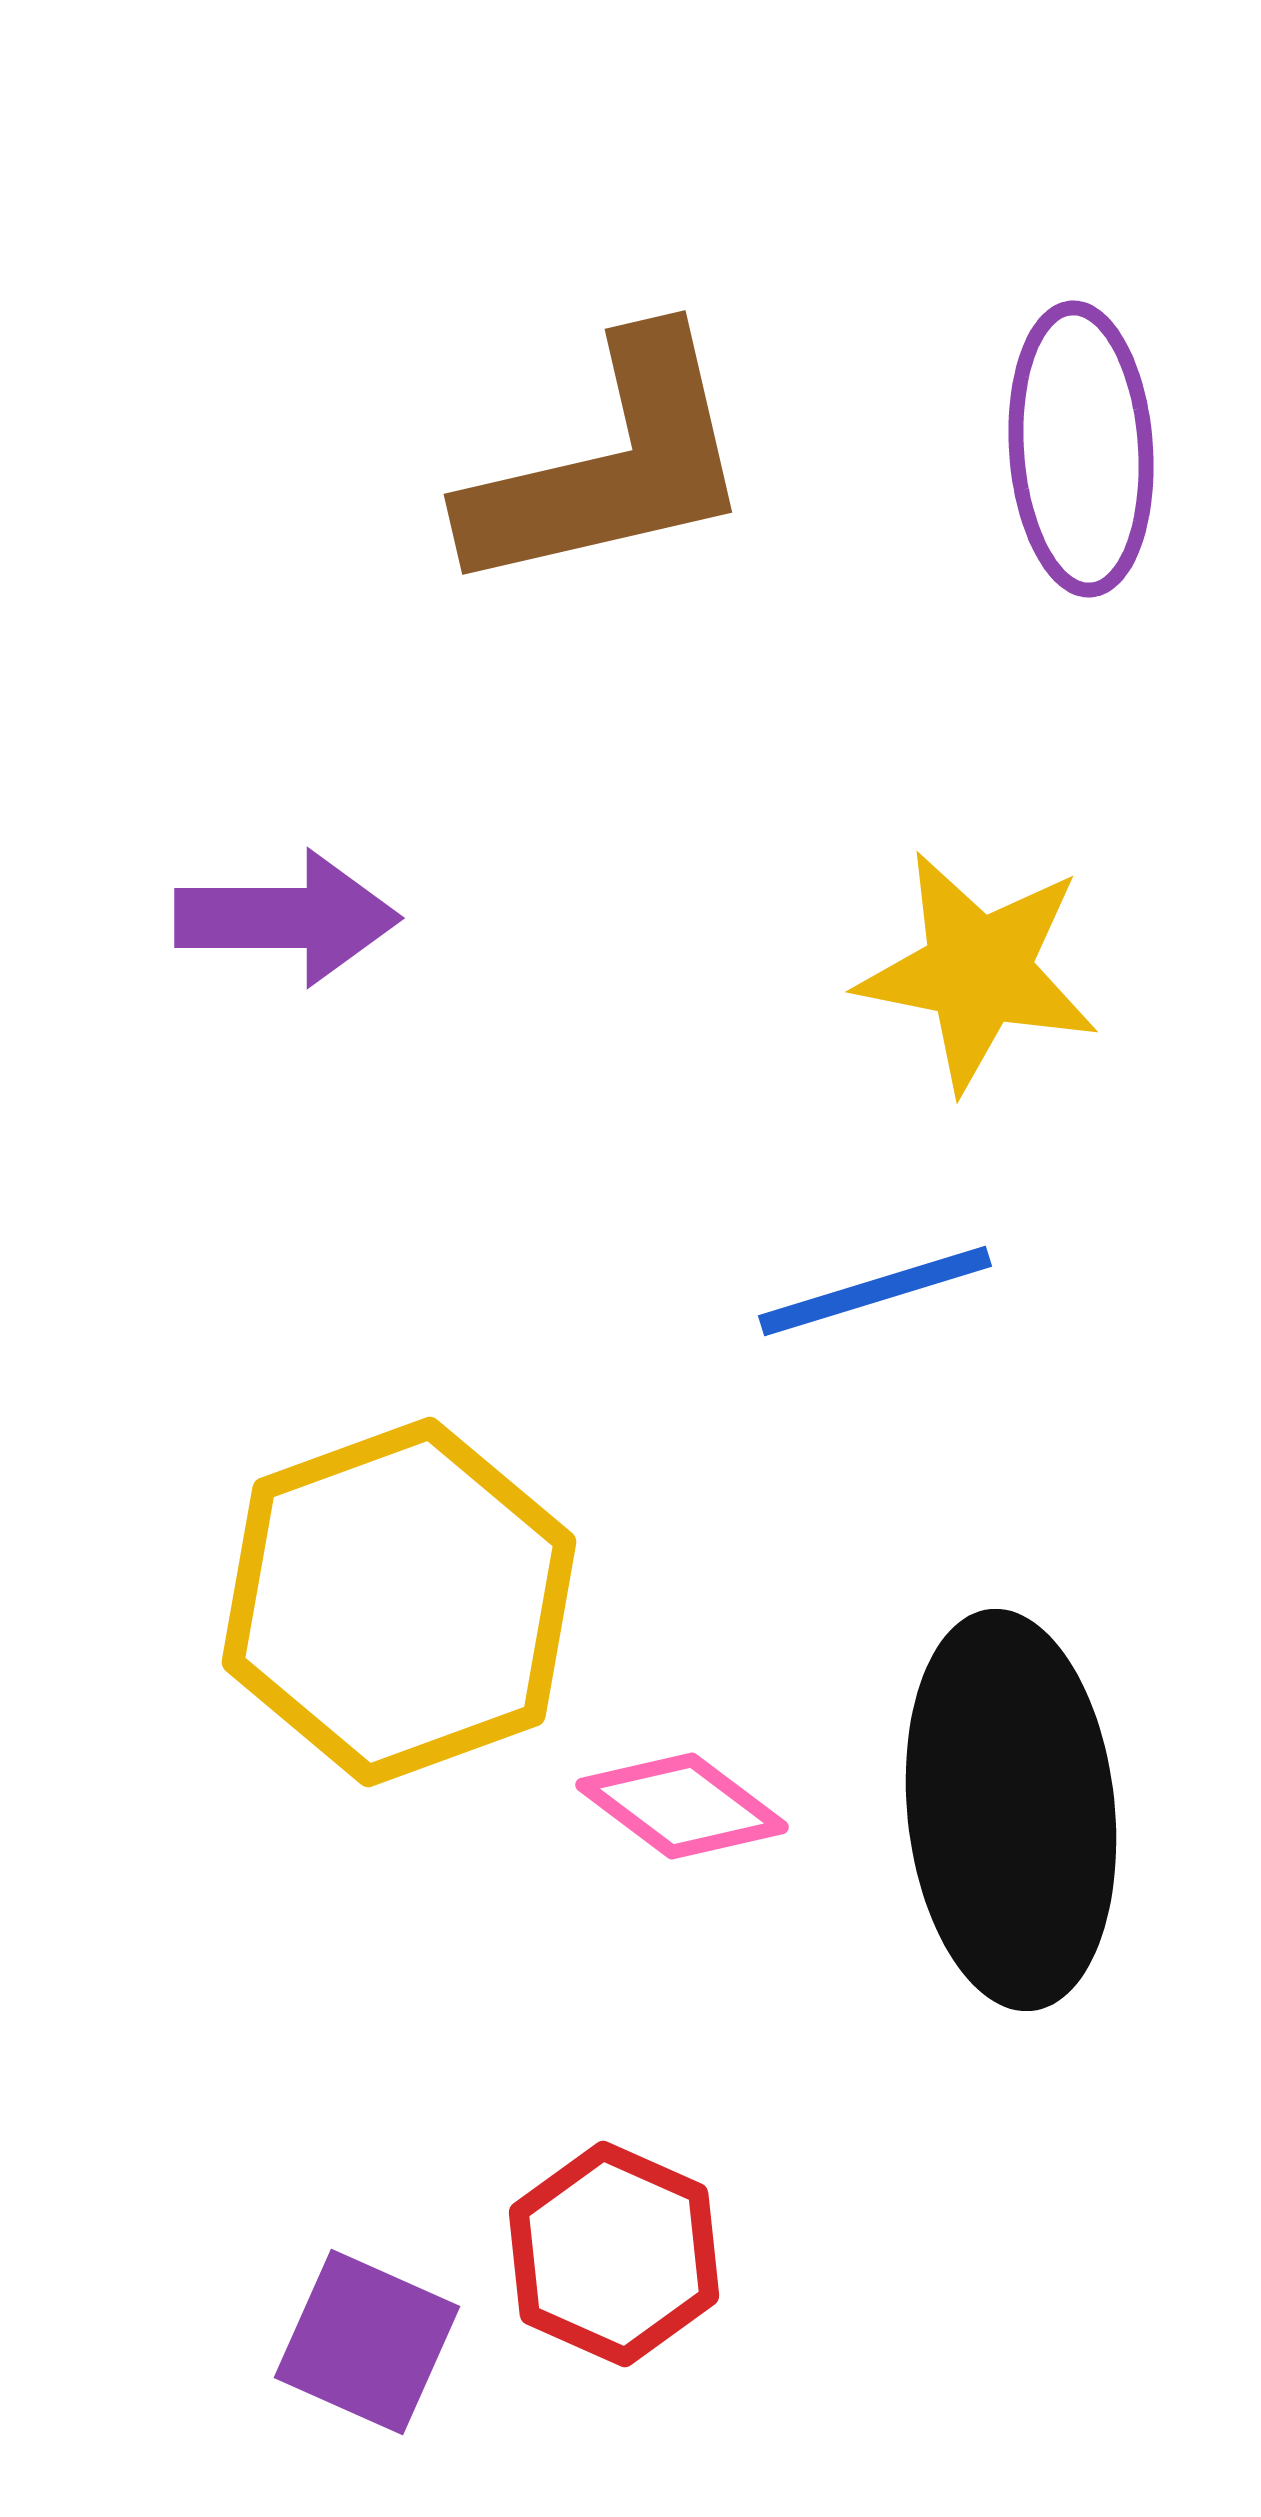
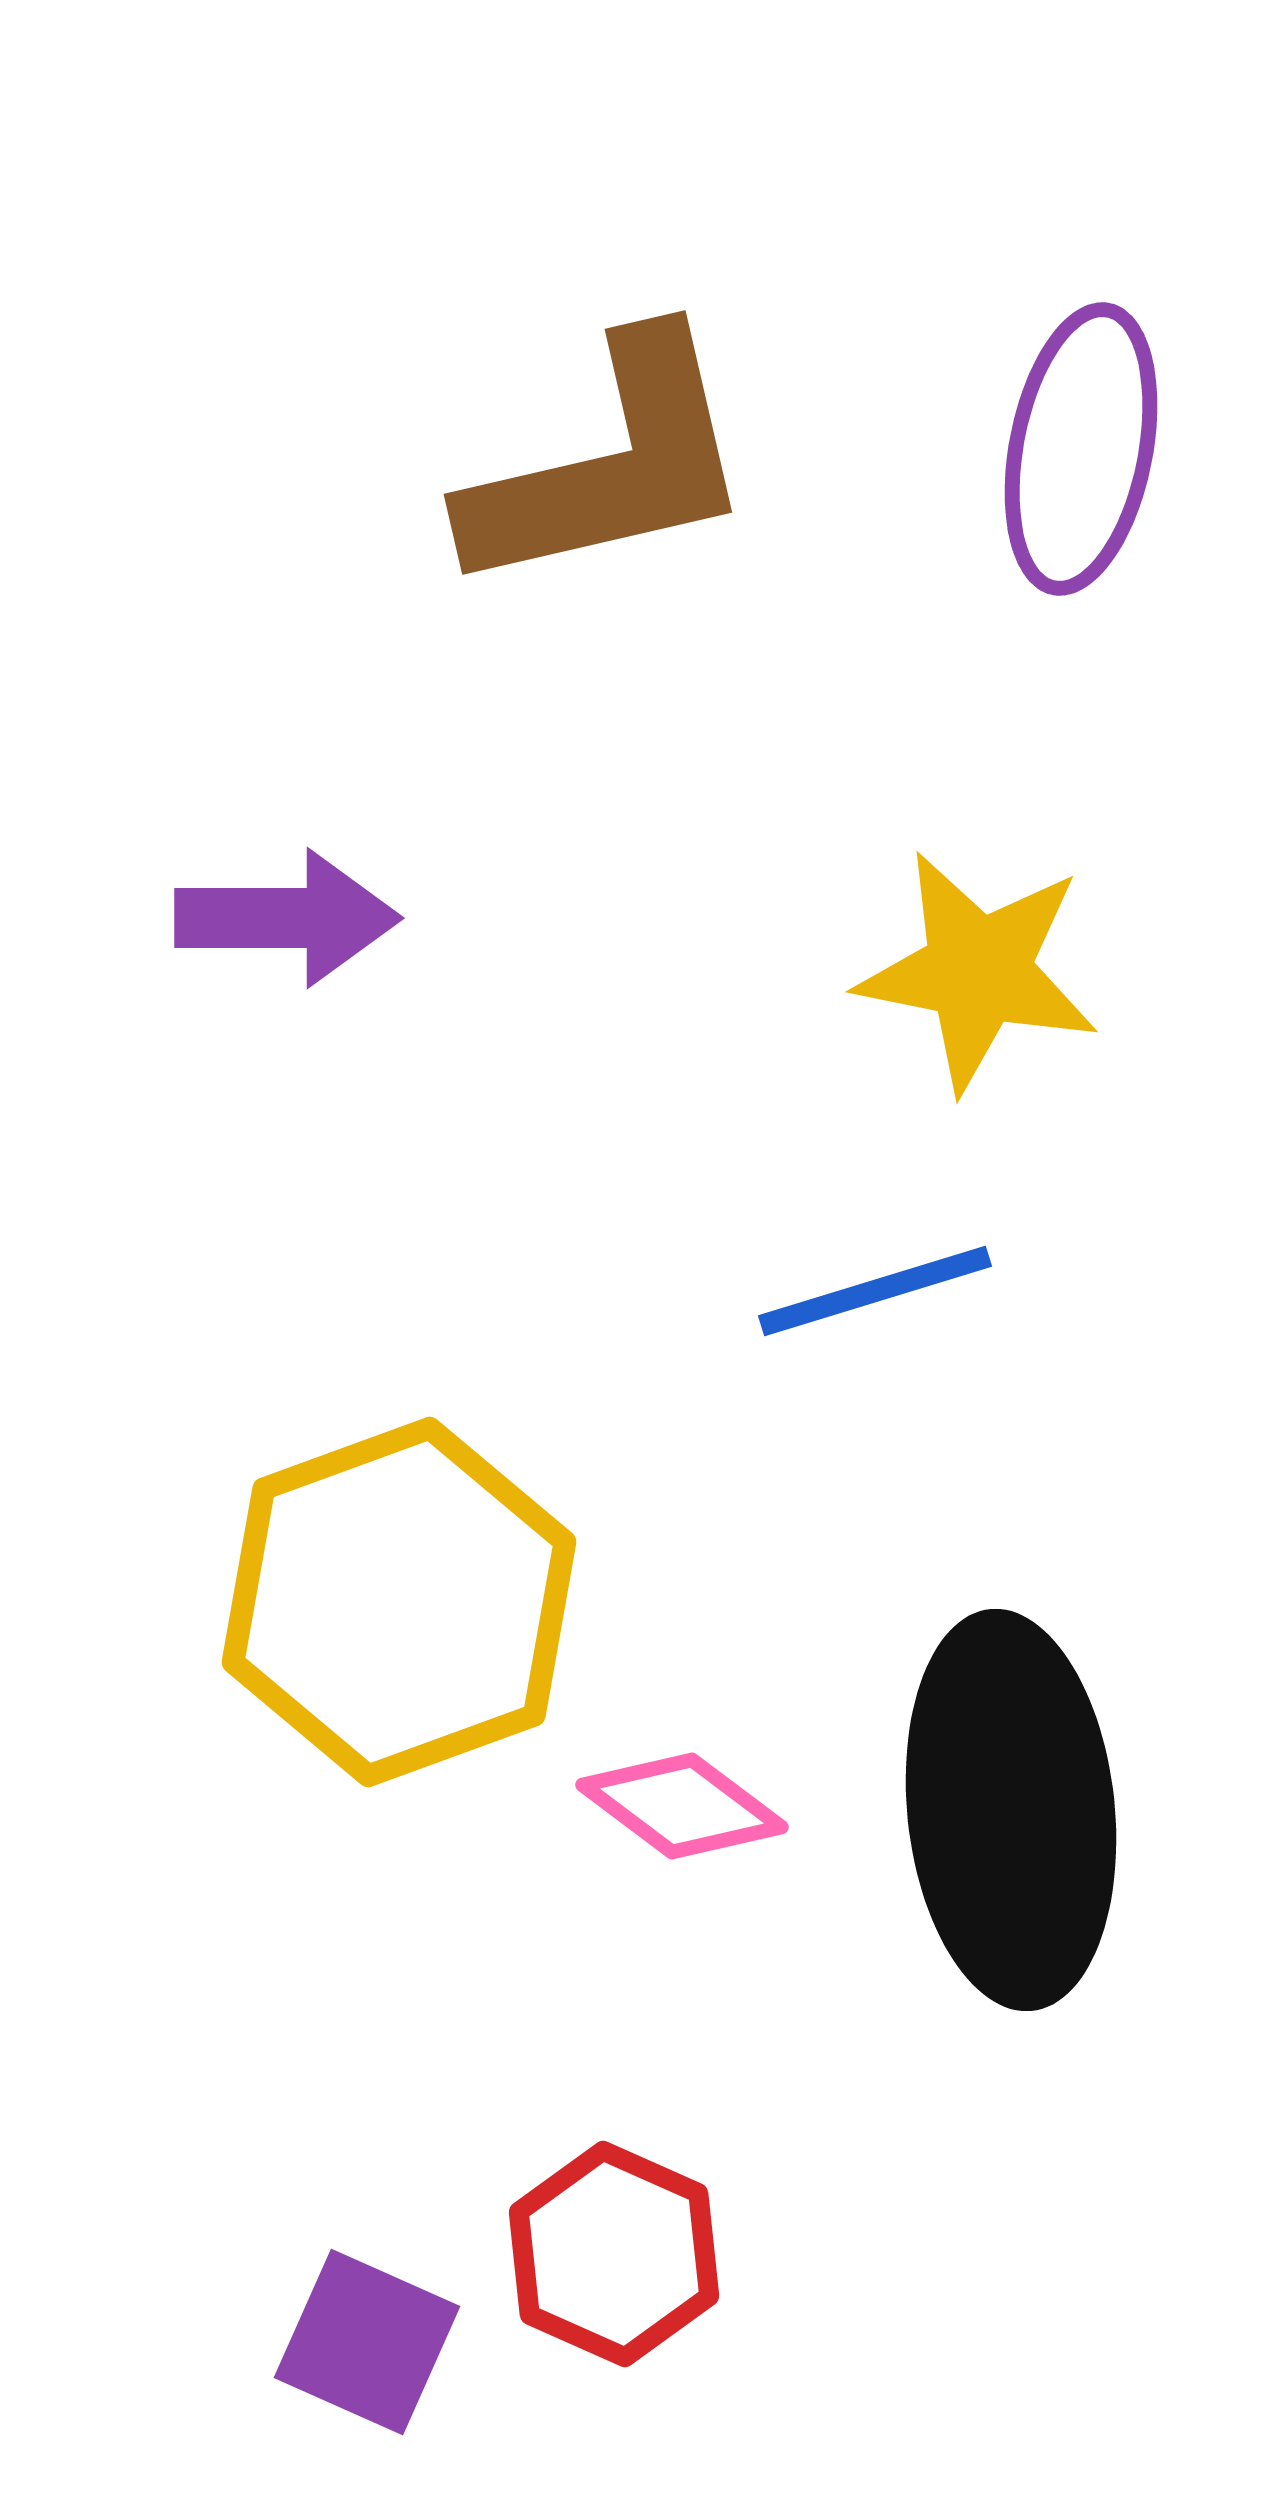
purple ellipse: rotated 15 degrees clockwise
